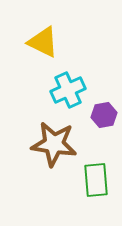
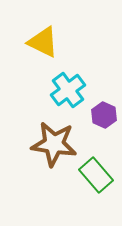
cyan cross: rotated 12 degrees counterclockwise
purple hexagon: rotated 25 degrees counterclockwise
green rectangle: moved 5 px up; rotated 36 degrees counterclockwise
